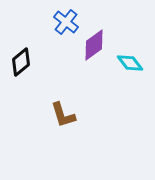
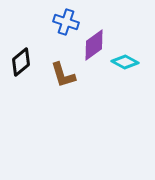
blue cross: rotated 20 degrees counterclockwise
cyan diamond: moved 5 px left, 1 px up; rotated 24 degrees counterclockwise
brown L-shape: moved 40 px up
